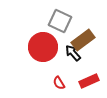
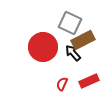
gray square: moved 10 px right, 2 px down
brown rectangle: rotated 10 degrees clockwise
red semicircle: moved 3 px right, 1 px down; rotated 56 degrees clockwise
